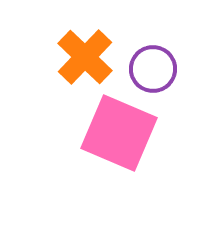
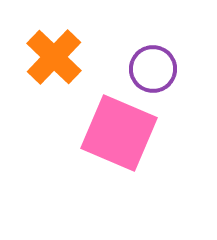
orange cross: moved 31 px left
